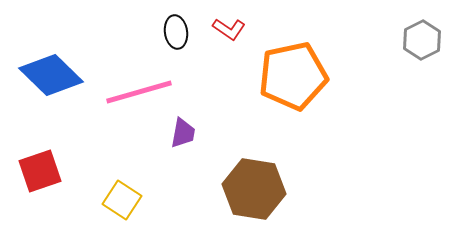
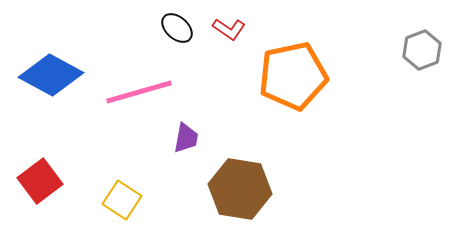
black ellipse: moved 1 px right, 4 px up; rotated 40 degrees counterclockwise
gray hexagon: moved 10 px down; rotated 6 degrees clockwise
blue diamond: rotated 16 degrees counterclockwise
purple trapezoid: moved 3 px right, 5 px down
red square: moved 10 px down; rotated 18 degrees counterclockwise
brown hexagon: moved 14 px left
